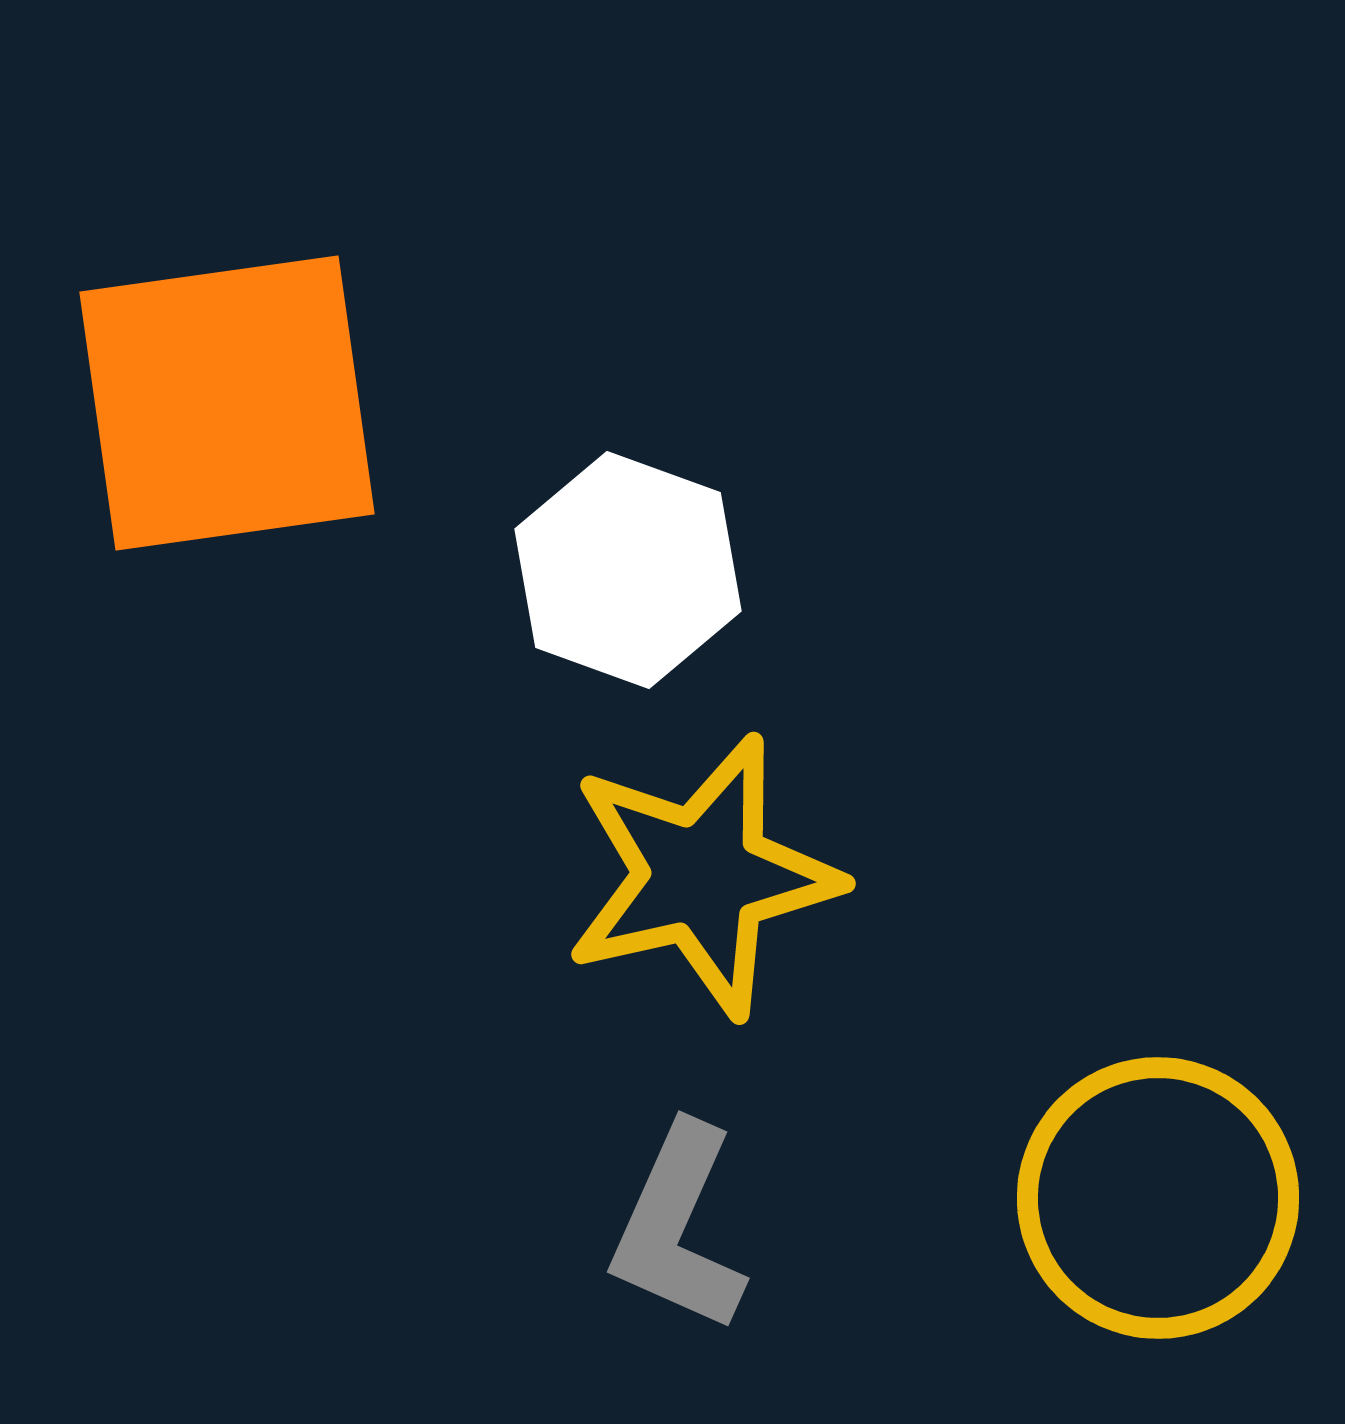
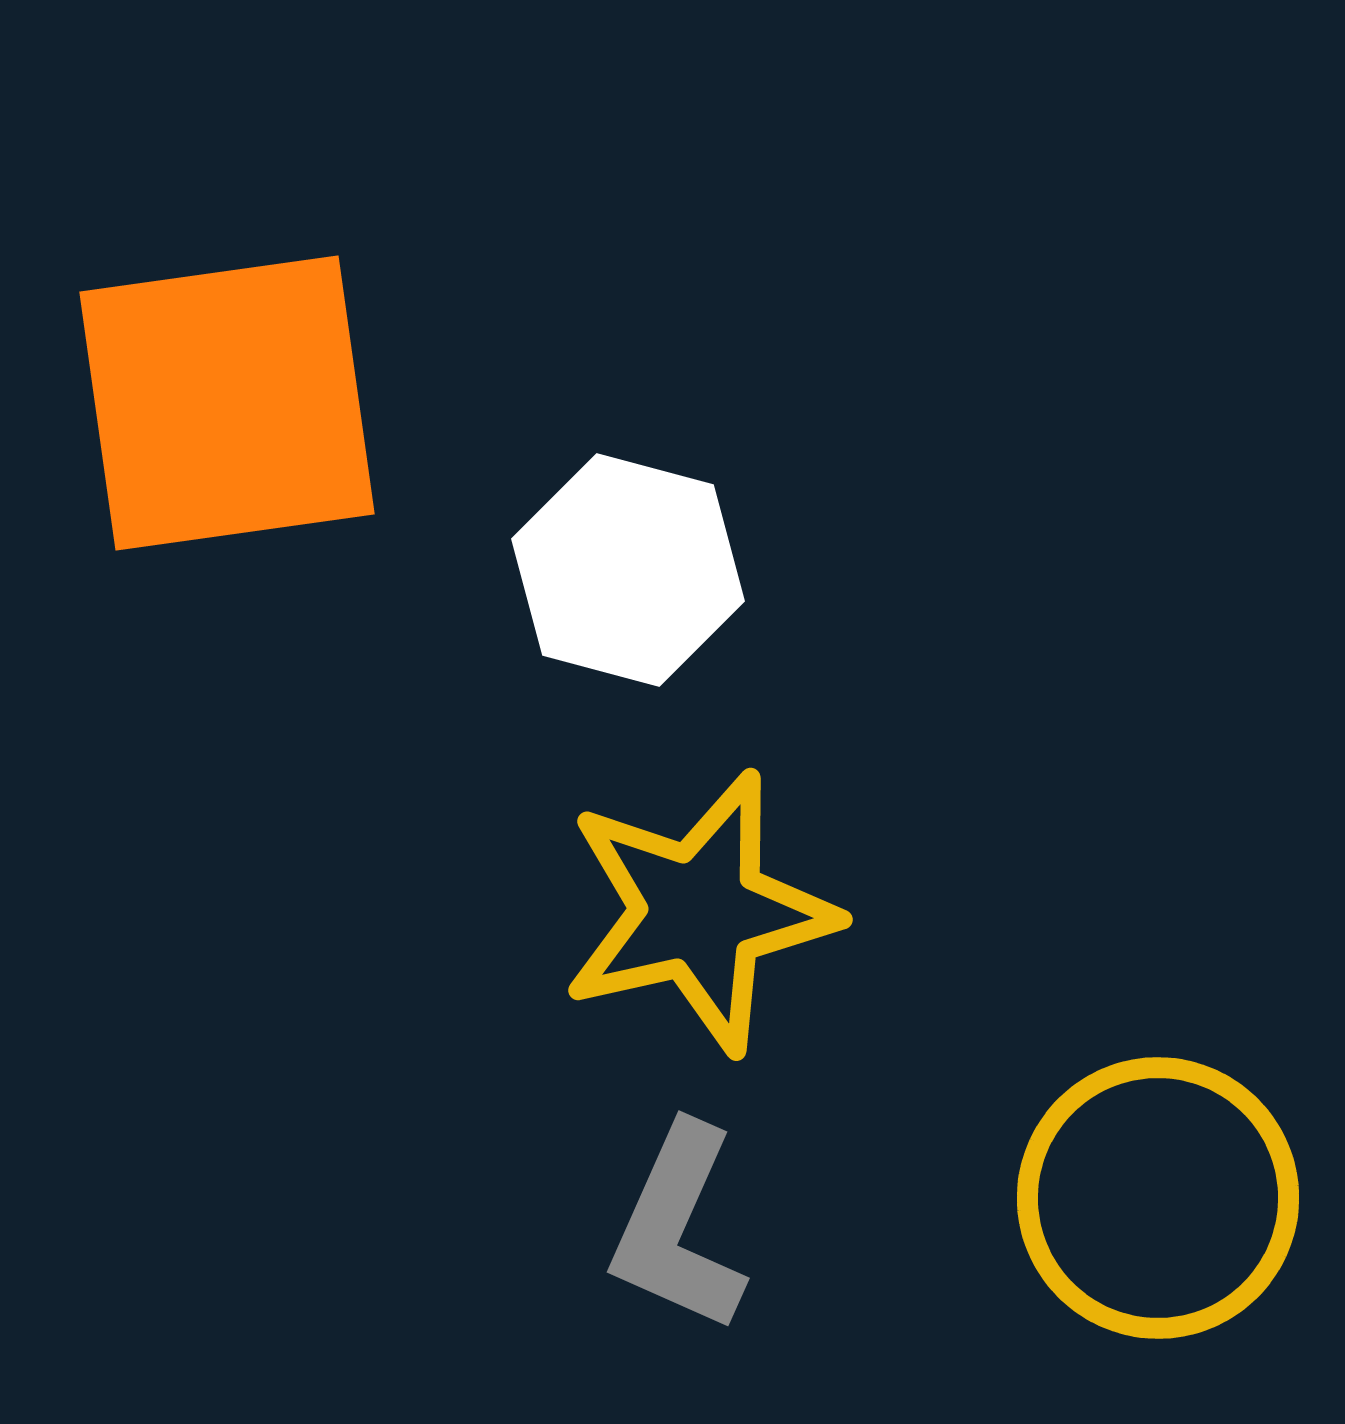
white hexagon: rotated 5 degrees counterclockwise
yellow star: moved 3 px left, 36 px down
